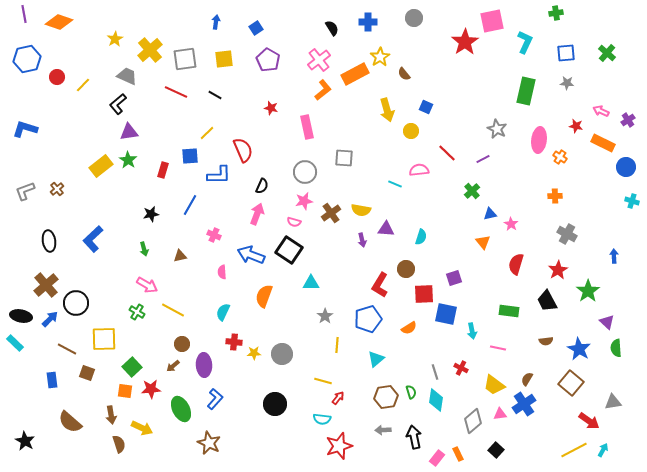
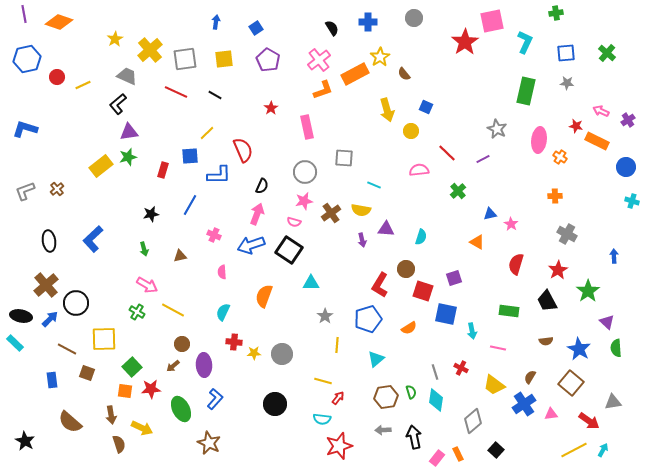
yellow line at (83, 85): rotated 21 degrees clockwise
orange L-shape at (323, 90): rotated 20 degrees clockwise
red star at (271, 108): rotated 24 degrees clockwise
orange rectangle at (603, 143): moved 6 px left, 2 px up
green star at (128, 160): moved 3 px up; rotated 24 degrees clockwise
cyan line at (395, 184): moved 21 px left, 1 px down
green cross at (472, 191): moved 14 px left
orange triangle at (483, 242): moved 6 px left; rotated 21 degrees counterclockwise
blue arrow at (251, 255): moved 10 px up; rotated 40 degrees counterclockwise
red square at (424, 294): moved 1 px left, 3 px up; rotated 20 degrees clockwise
brown semicircle at (527, 379): moved 3 px right, 2 px up
pink triangle at (500, 414): moved 51 px right
